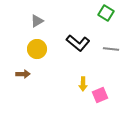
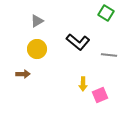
black L-shape: moved 1 px up
gray line: moved 2 px left, 6 px down
